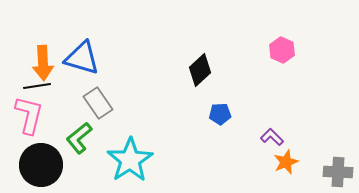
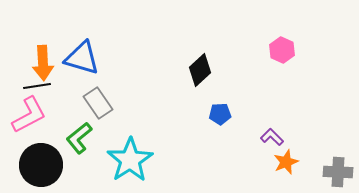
pink L-shape: rotated 48 degrees clockwise
